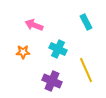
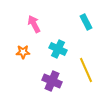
pink arrow: moved 1 px up; rotated 42 degrees clockwise
